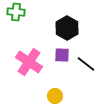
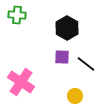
green cross: moved 1 px right, 3 px down
purple square: moved 2 px down
pink cross: moved 8 px left, 20 px down
yellow circle: moved 20 px right
